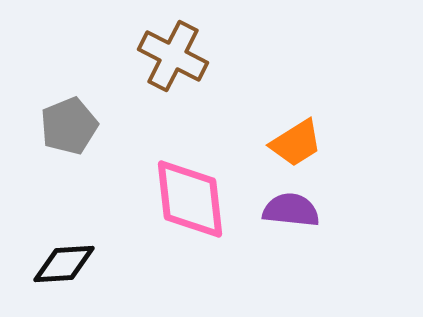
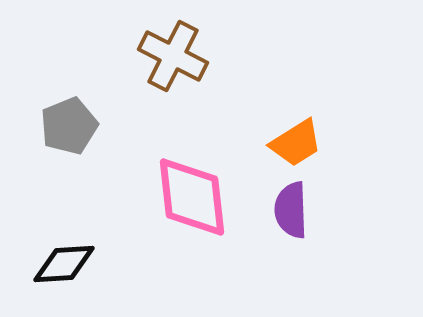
pink diamond: moved 2 px right, 2 px up
purple semicircle: rotated 98 degrees counterclockwise
